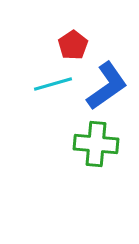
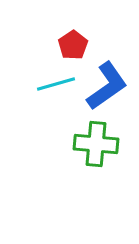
cyan line: moved 3 px right
